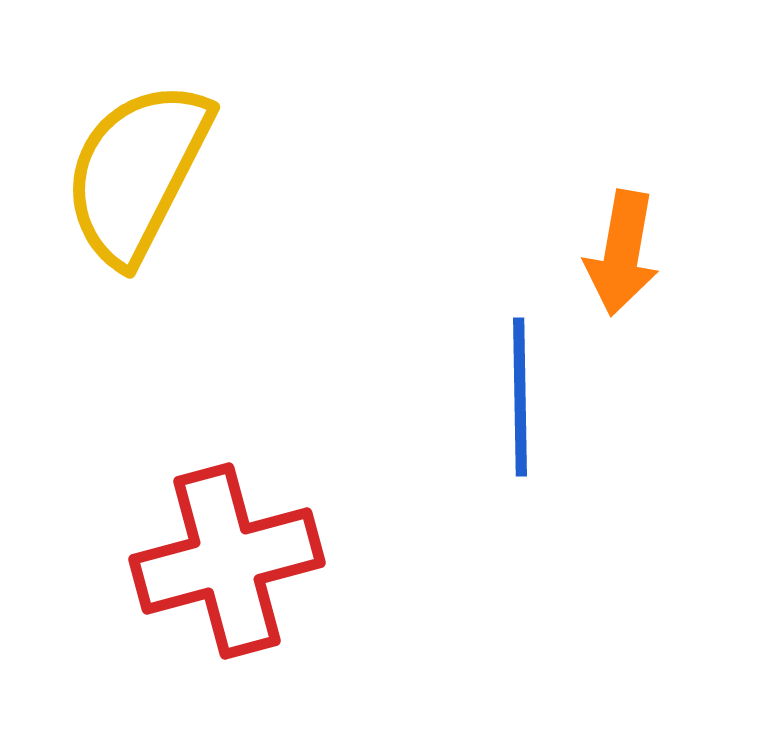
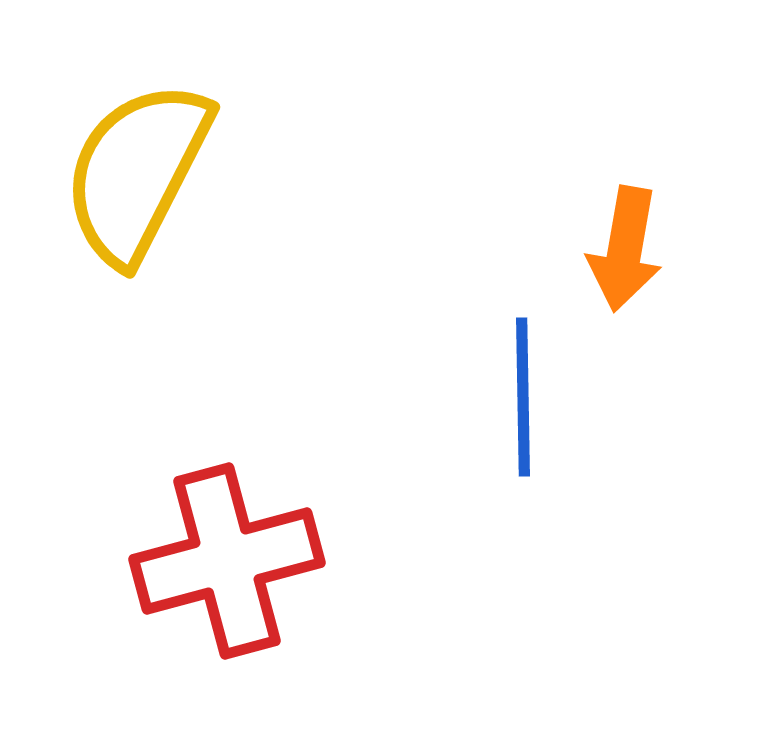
orange arrow: moved 3 px right, 4 px up
blue line: moved 3 px right
